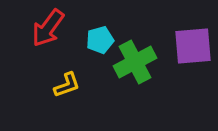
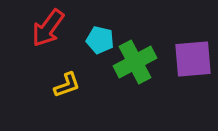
cyan pentagon: rotated 28 degrees clockwise
purple square: moved 13 px down
